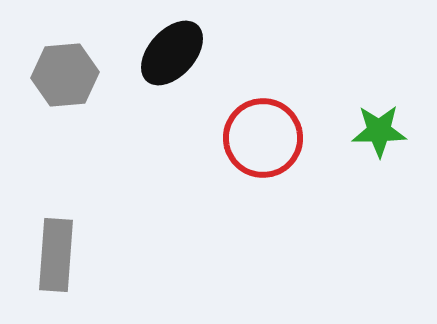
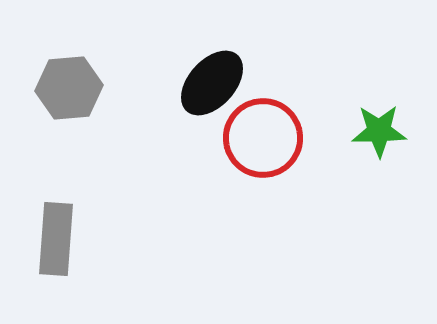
black ellipse: moved 40 px right, 30 px down
gray hexagon: moved 4 px right, 13 px down
gray rectangle: moved 16 px up
